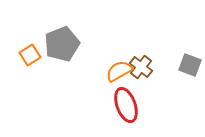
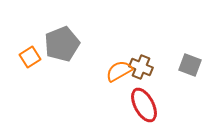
orange square: moved 2 px down
brown cross: rotated 15 degrees counterclockwise
red ellipse: moved 18 px right; rotated 8 degrees counterclockwise
